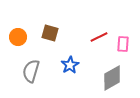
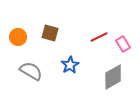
pink rectangle: rotated 35 degrees counterclockwise
gray semicircle: rotated 105 degrees clockwise
gray diamond: moved 1 px right, 1 px up
